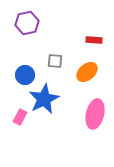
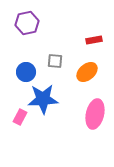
red rectangle: rotated 14 degrees counterclockwise
blue circle: moved 1 px right, 3 px up
blue star: moved 1 px left; rotated 24 degrees clockwise
